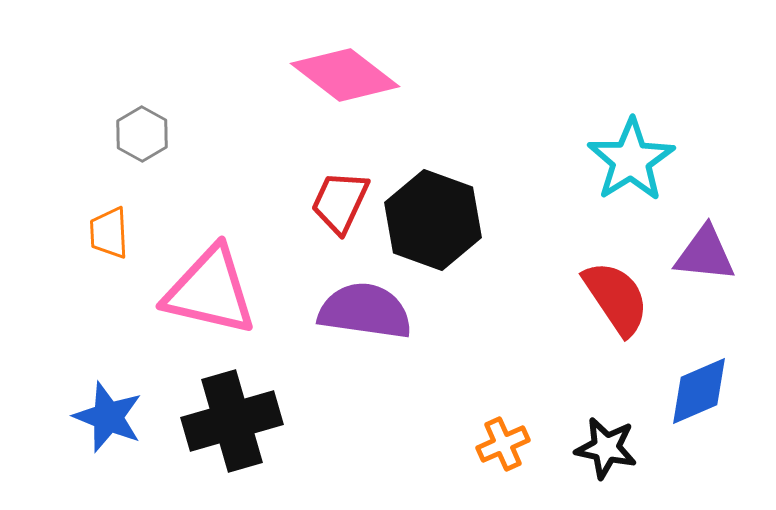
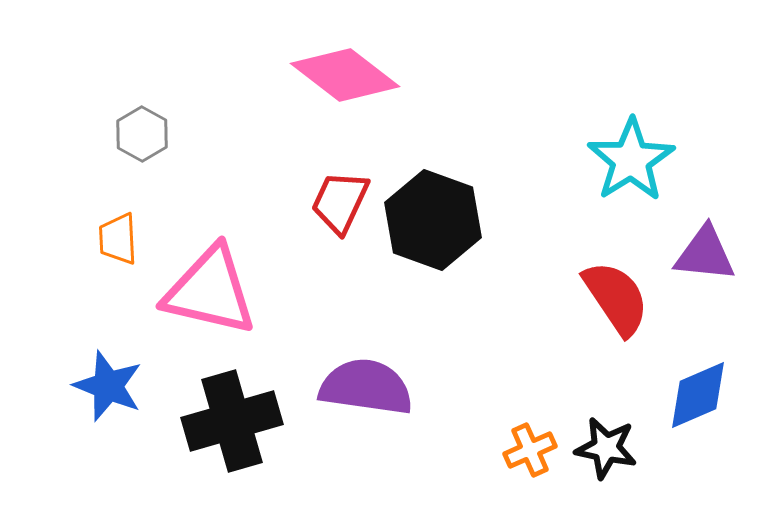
orange trapezoid: moved 9 px right, 6 px down
purple semicircle: moved 1 px right, 76 px down
blue diamond: moved 1 px left, 4 px down
blue star: moved 31 px up
orange cross: moved 27 px right, 6 px down
